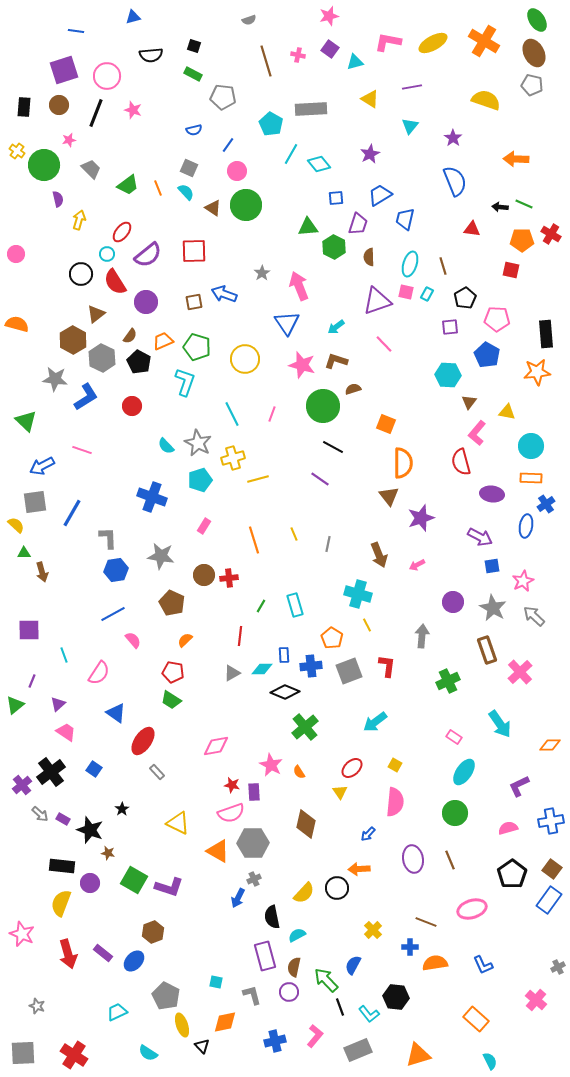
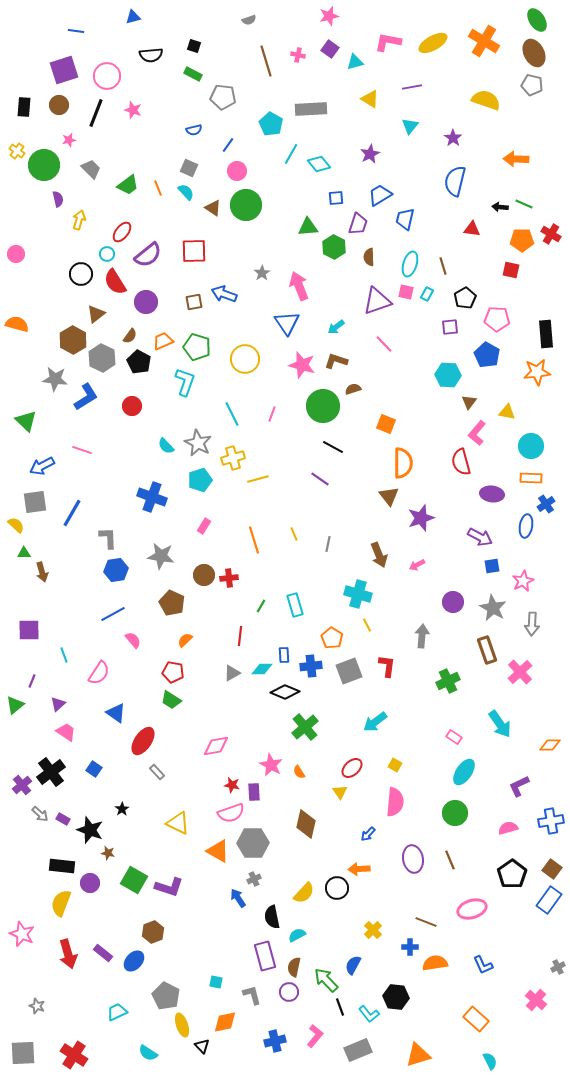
blue semicircle at (455, 181): rotated 144 degrees counterclockwise
gray arrow at (534, 616): moved 2 px left, 8 px down; rotated 130 degrees counterclockwise
blue arrow at (238, 898): rotated 120 degrees clockwise
